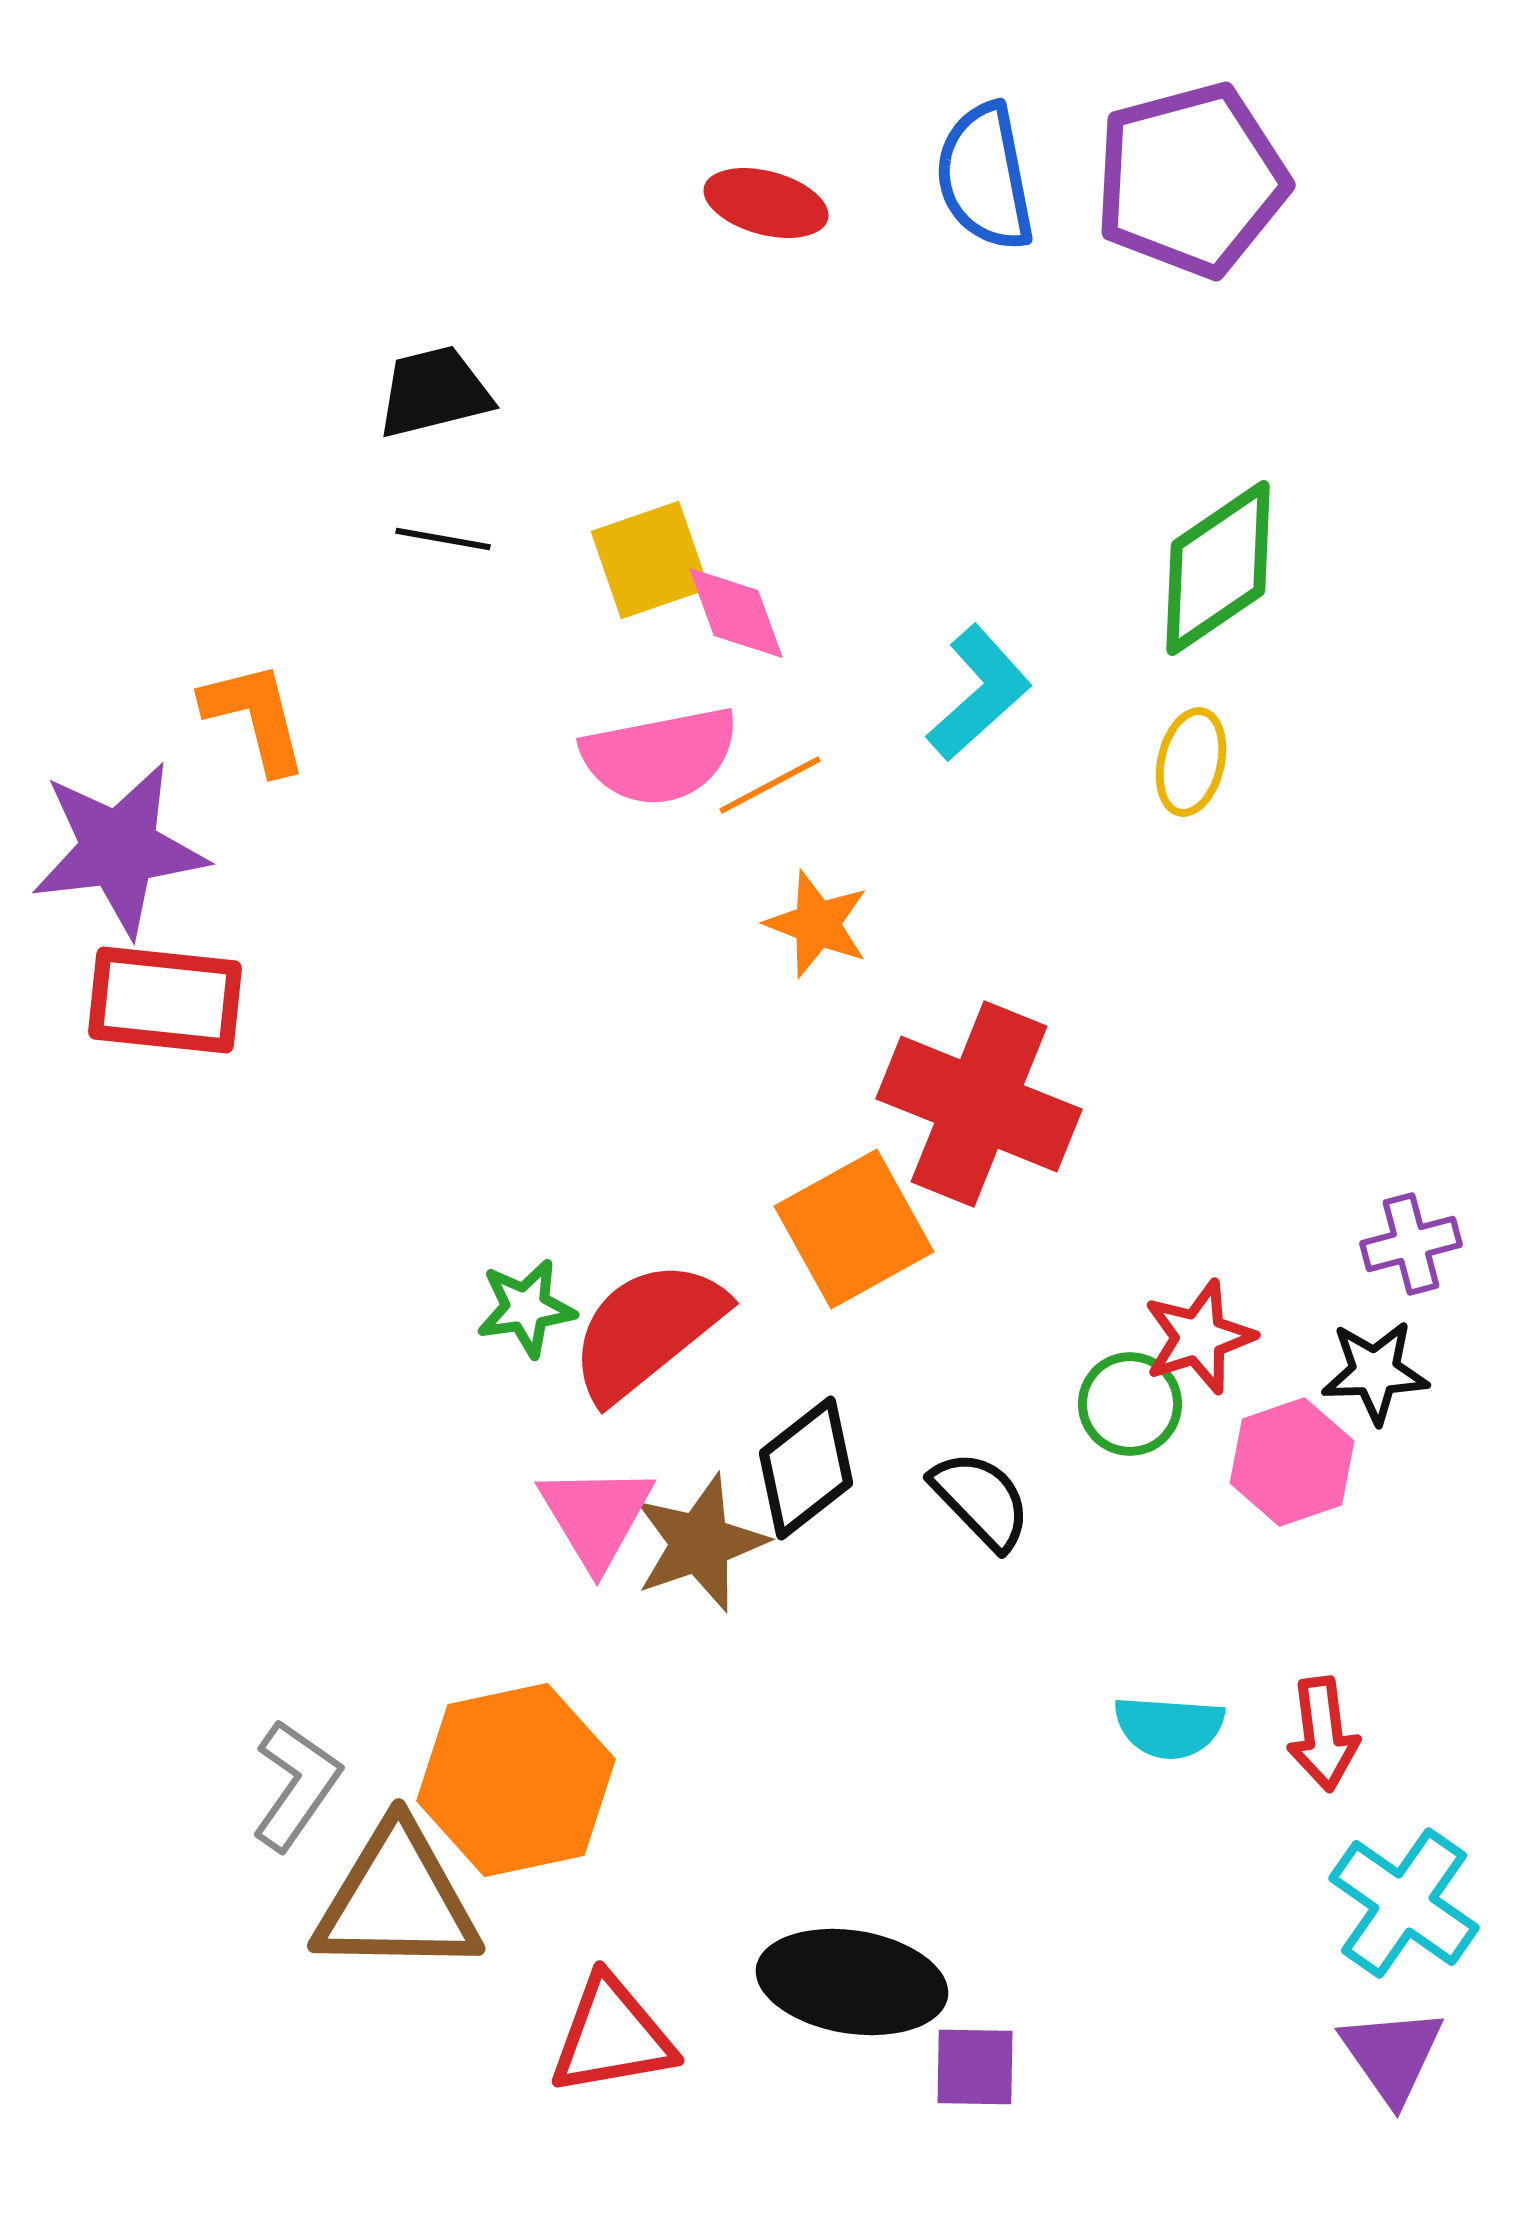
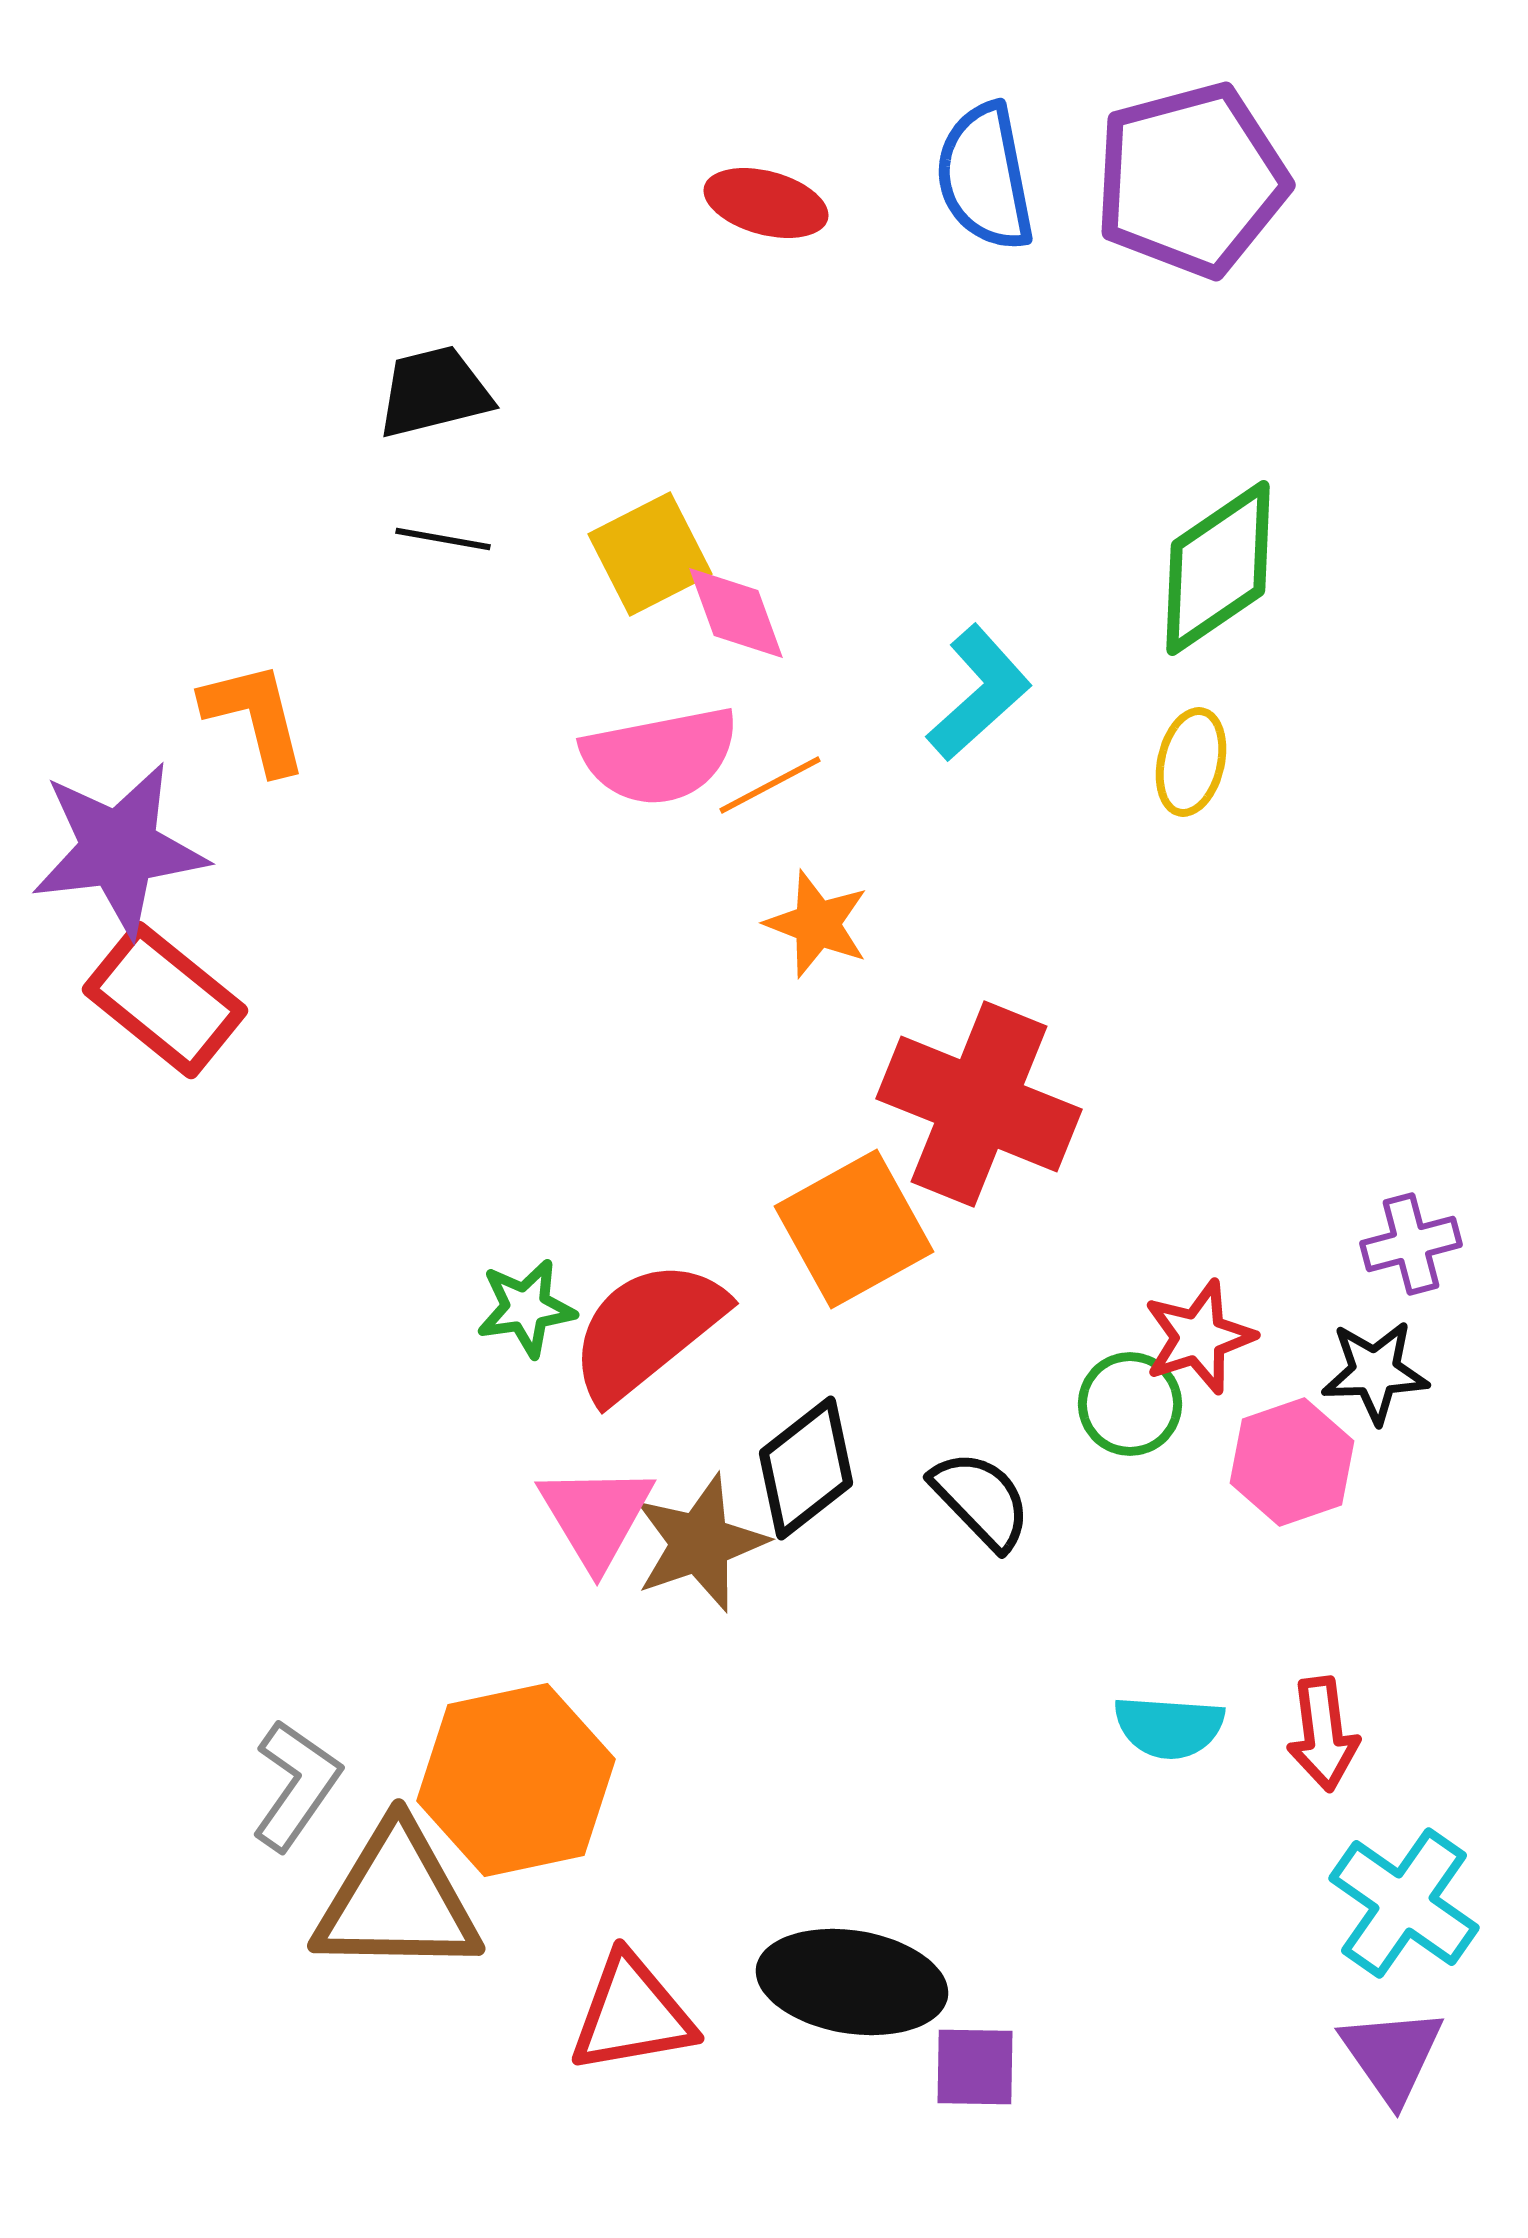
yellow square: moved 6 px up; rotated 8 degrees counterclockwise
red rectangle: rotated 33 degrees clockwise
red triangle: moved 20 px right, 22 px up
